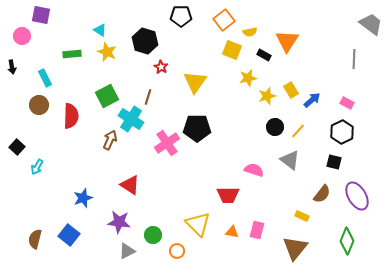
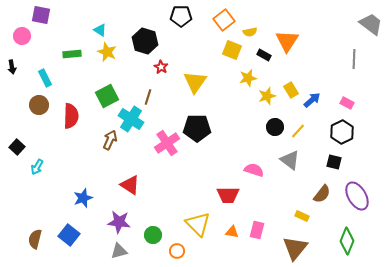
gray triangle at (127, 251): moved 8 px left; rotated 12 degrees clockwise
